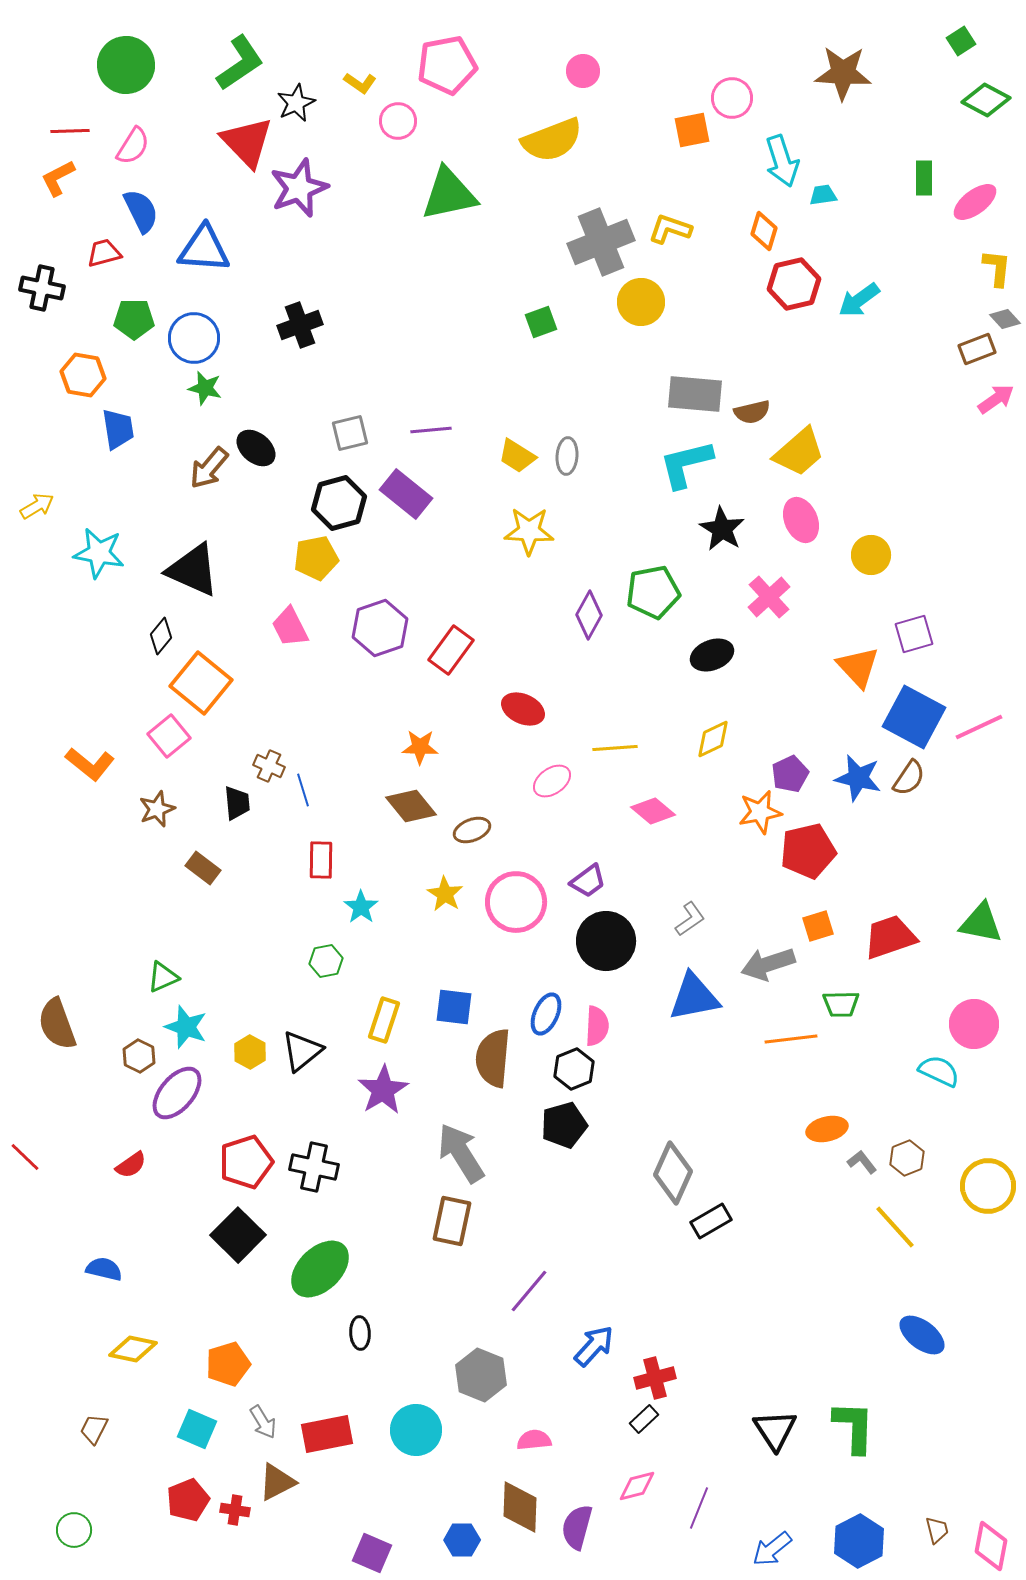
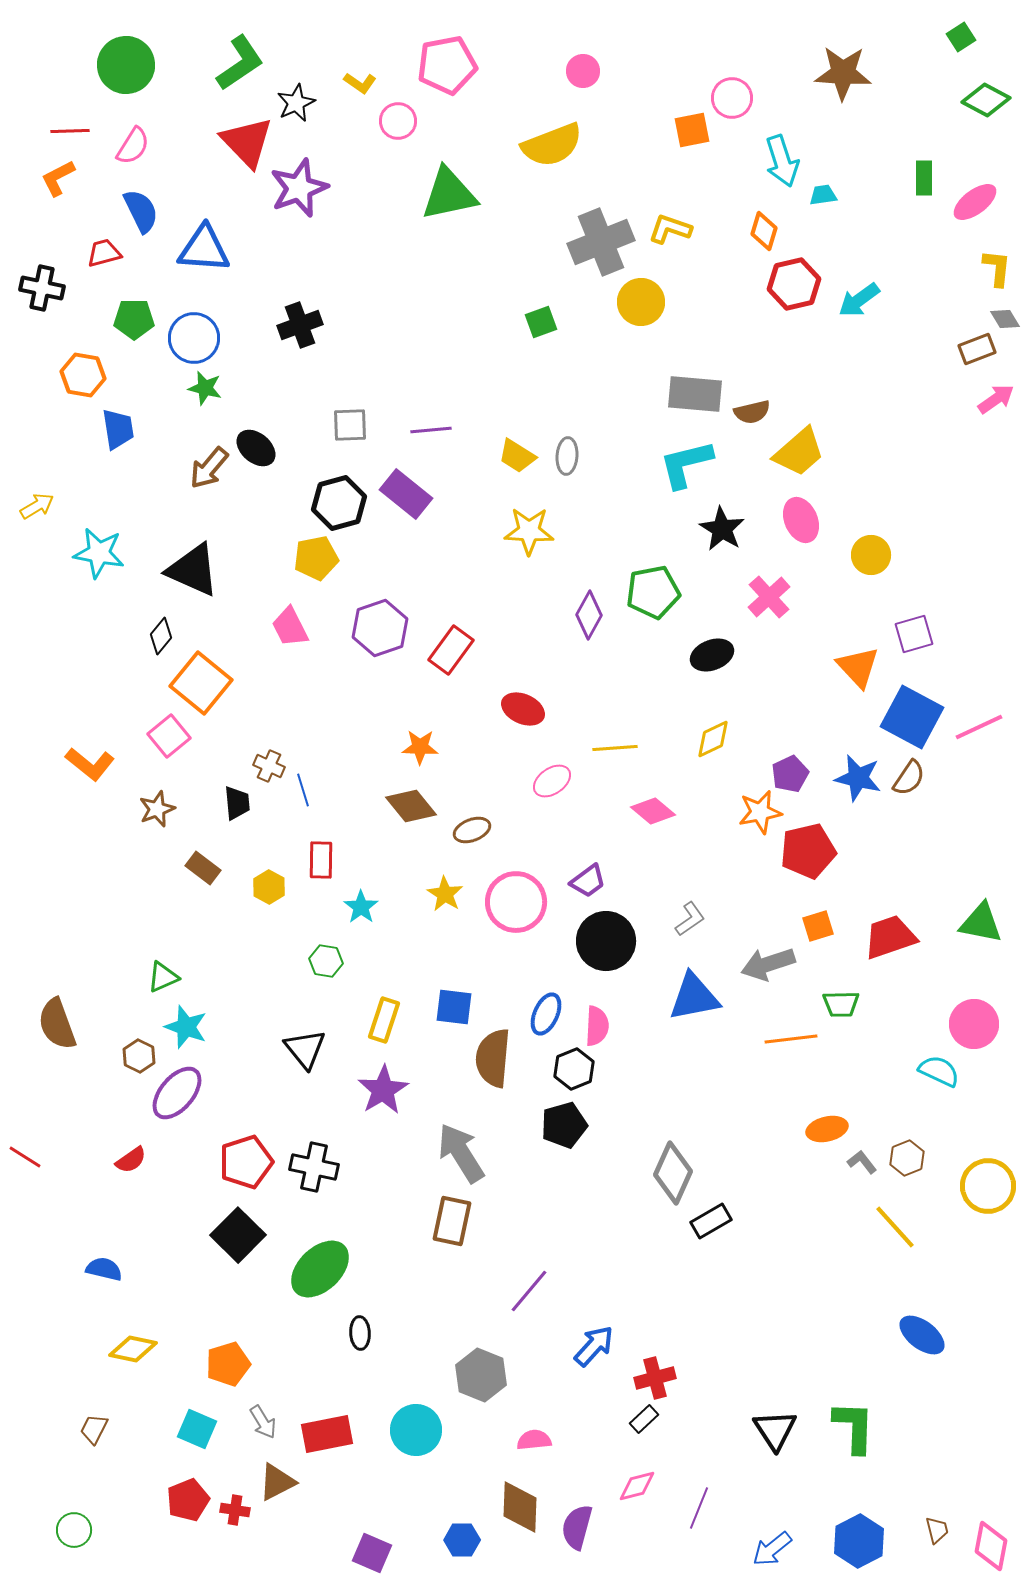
green square at (961, 41): moved 4 px up
yellow semicircle at (552, 140): moved 5 px down
gray diamond at (1005, 319): rotated 12 degrees clockwise
gray square at (350, 433): moved 8 px up; rotated 12 degrees clockwise
blue square at (914, 717): moved 2 px left
green hexagon at (326, 961): rotated 20 degrees clockwise
black triangle at (302, 1051): moved 3 px right, 2 px up; rotated 30 degrees counterclockwise
yellow hexagon at (250, 1052): moved 19 px right, 165 px up
red line at (25, 1157): rotated 12 degrees counterclockwise
red semicircle at (131, 1165): moved 5 px up
